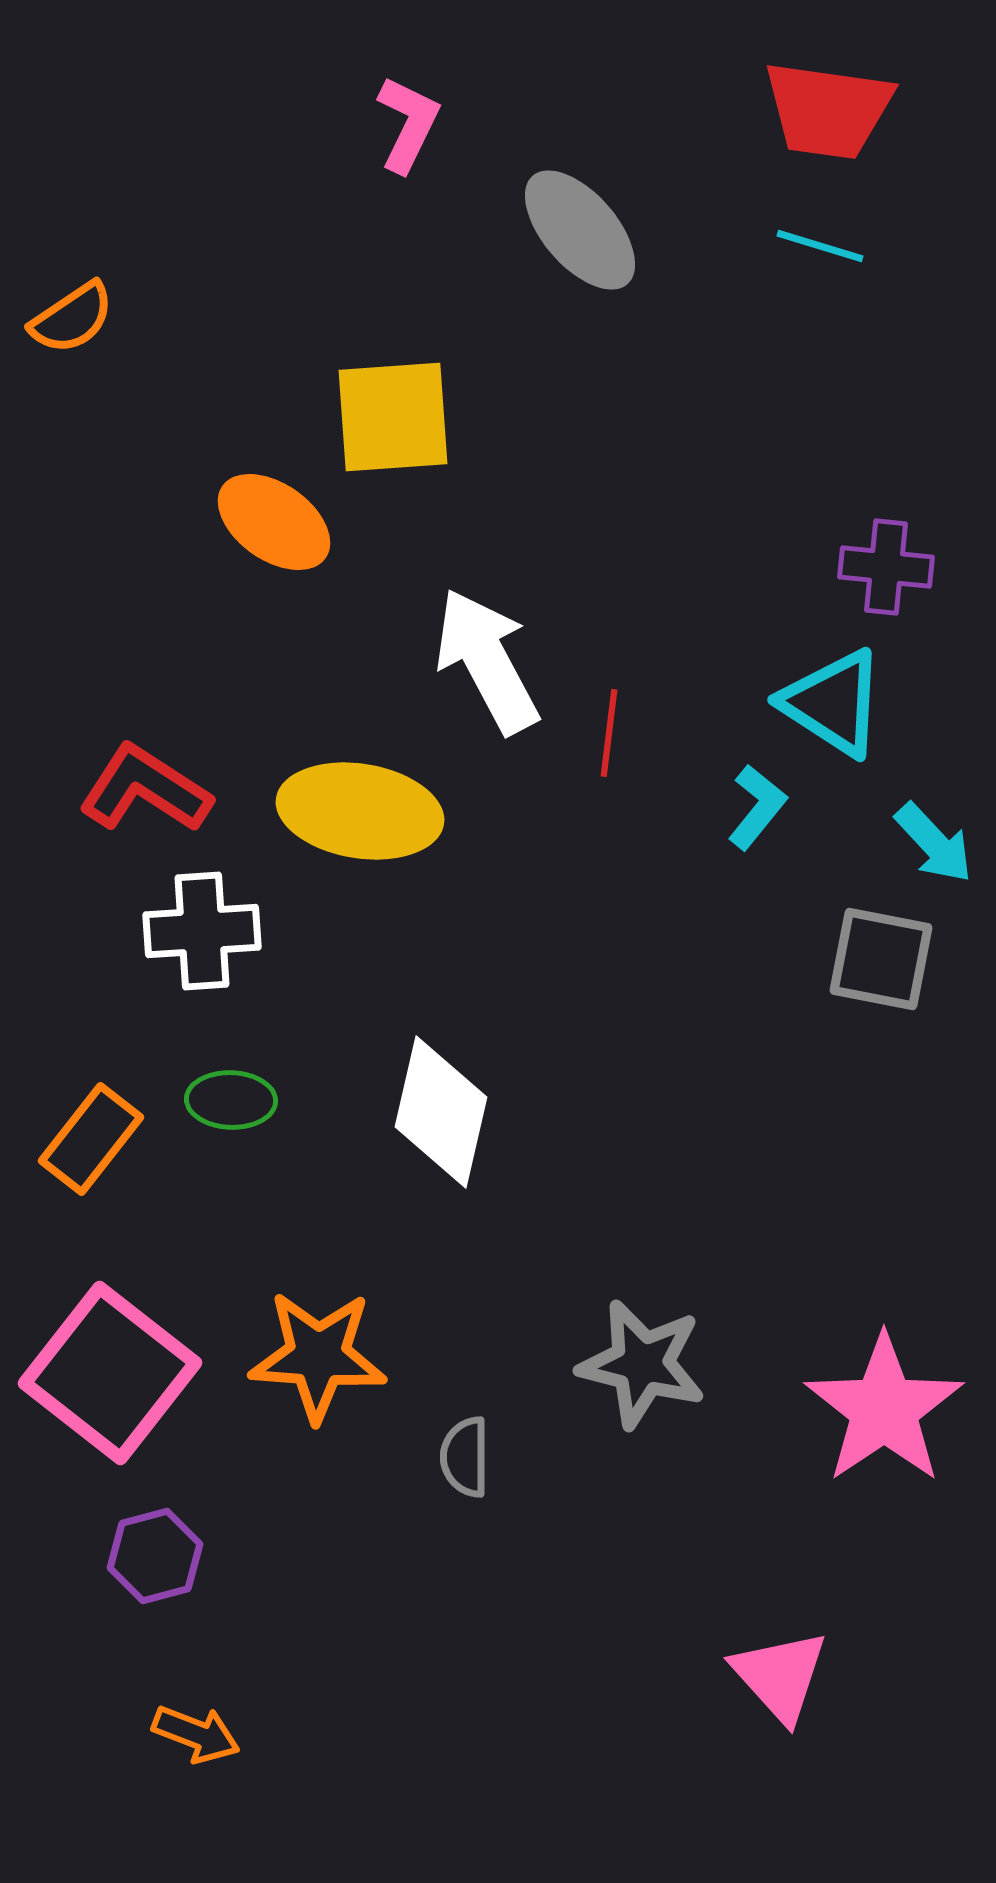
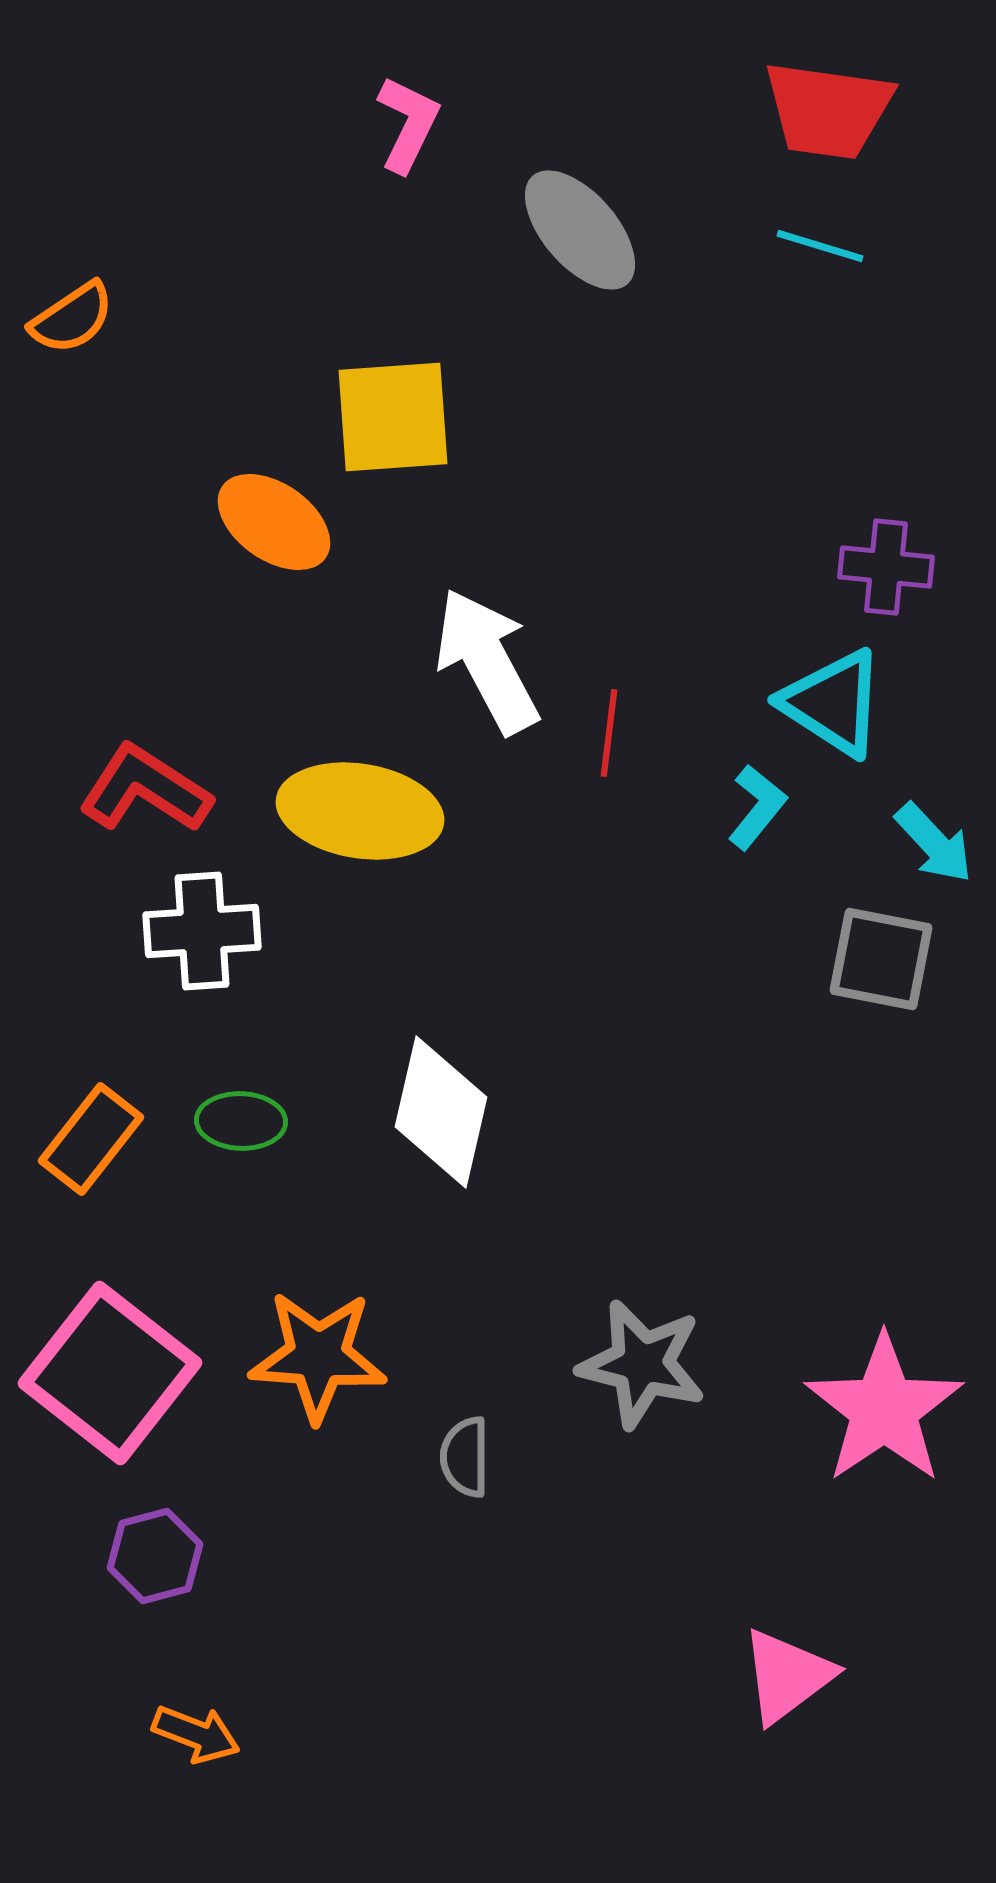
green ellipse: moved 10 px right, 21 px down
pink triangle: moved 7 px right; rotated 35 degrees clockwise
